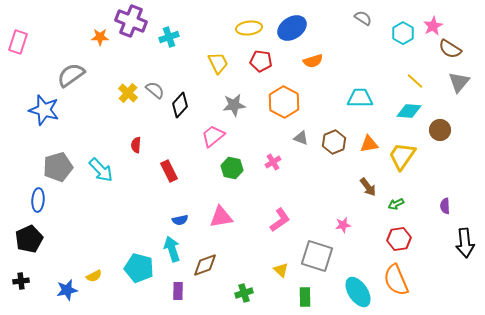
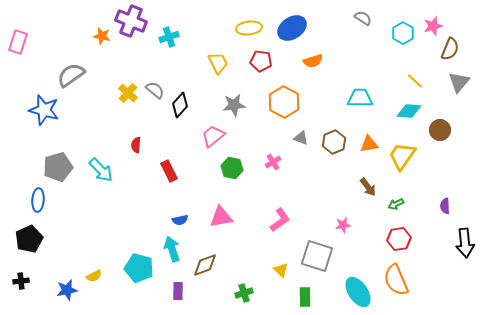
pink star at (433, 26): rotated 12 degrees clockwise
orange star at (100, 37): moved 2 px right, 1 px up; rotated 12 degrees clockwise
brown semicircle at (450, 49): rotated 100 degrees counterclockwise
